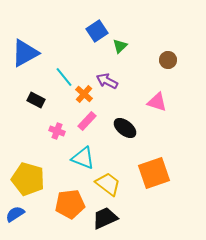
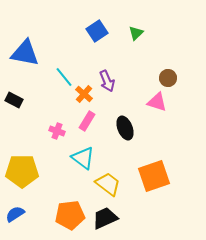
green triangle: moved 16 px right, 13 px up
blue triangle: rotated 40 degrees clockwise
brown circle: moved 18 px down
purple arrow: rotated 140 degrees counterclockwise
black rectangle: moved 22 px left
pink rectangle: rotated 12 degrees counterclockwise
black ellipse: rotated 30 degrees clockwise
cyan triangle: rotated 15 degrees clockwise
orange square: moved 3 px down
yellow pentagon: moved 6 px left, 8 px up; rotated 16 degrees counterclockwise
orange pentagon: moved 11 px down
